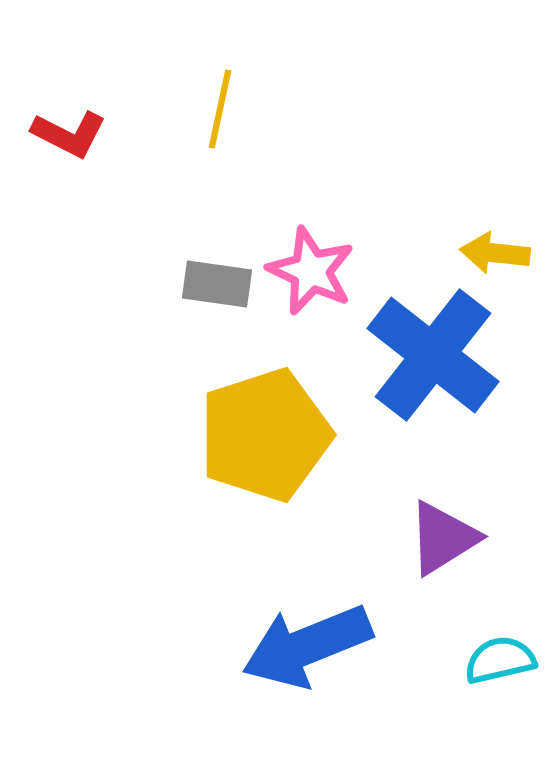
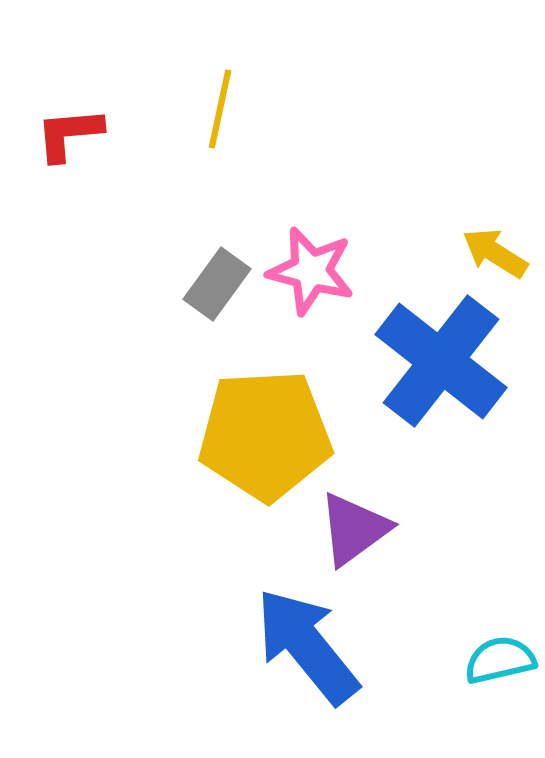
red L-shape: rotated 148 degrees clockwise
yellow arrow: rotated 26 degrees clockwise
pink star: rotated 10 degrees counterclockwise
gray rectangle: rotated 62 degrees counterclockwise
blue cross: moved 8 px right, 6 px down
yellow pentagon: rotated 15 degrees clockwise
purple triangle: moved 89 px left, 9 px up; rotated 4 degrees counterclockwise
blue arrow: rotated 73 degrees clockwise
